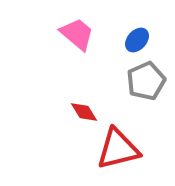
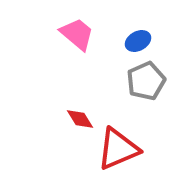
blue ellipse: moved 1 px right, 1 px down; rotated 20 degrees clockwise
red diamond: moved 4 px left, 7 px down
red triangle: rotated 9 degrees counterclockwise
